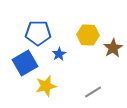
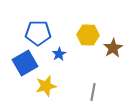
gray line: rotated 48 degrees counterclockwise
